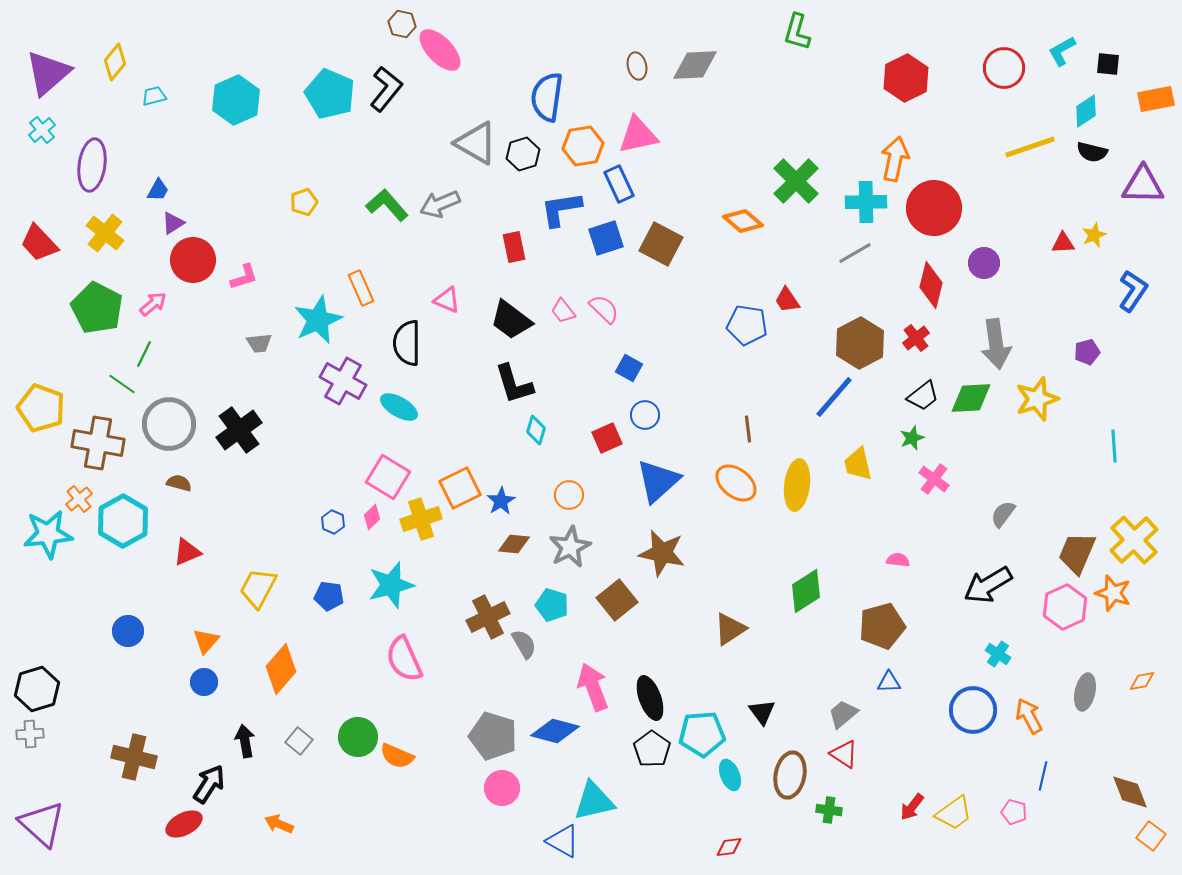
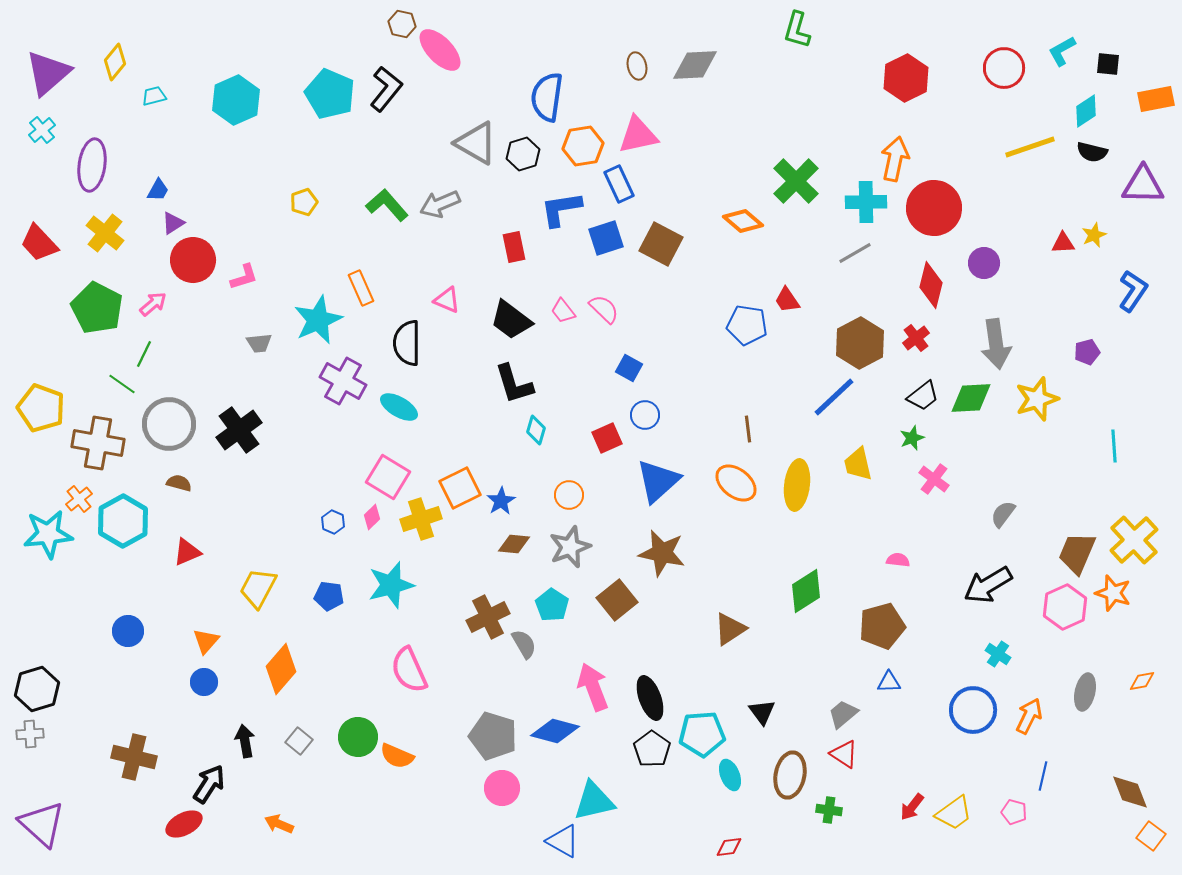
green L-shape at (797, 32): moved 2 px up
blue line at (834, 397): rotated 6 degrees clockwise
gray star at (570, 547): rotated 6 degrees clockwise
cyan pentagon at (552, 605): rotated 16 degrees clockwise
pink semicircle at (404, 659): moved 5 px right, 11 px down
orange arrow at (1029, 716): rotated 54 degrees clockwise
